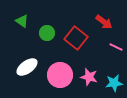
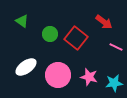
green circle: moved 3 px right, 1 px down
white ellipse: moved 1 px left
pink circle: moved 2 px left
